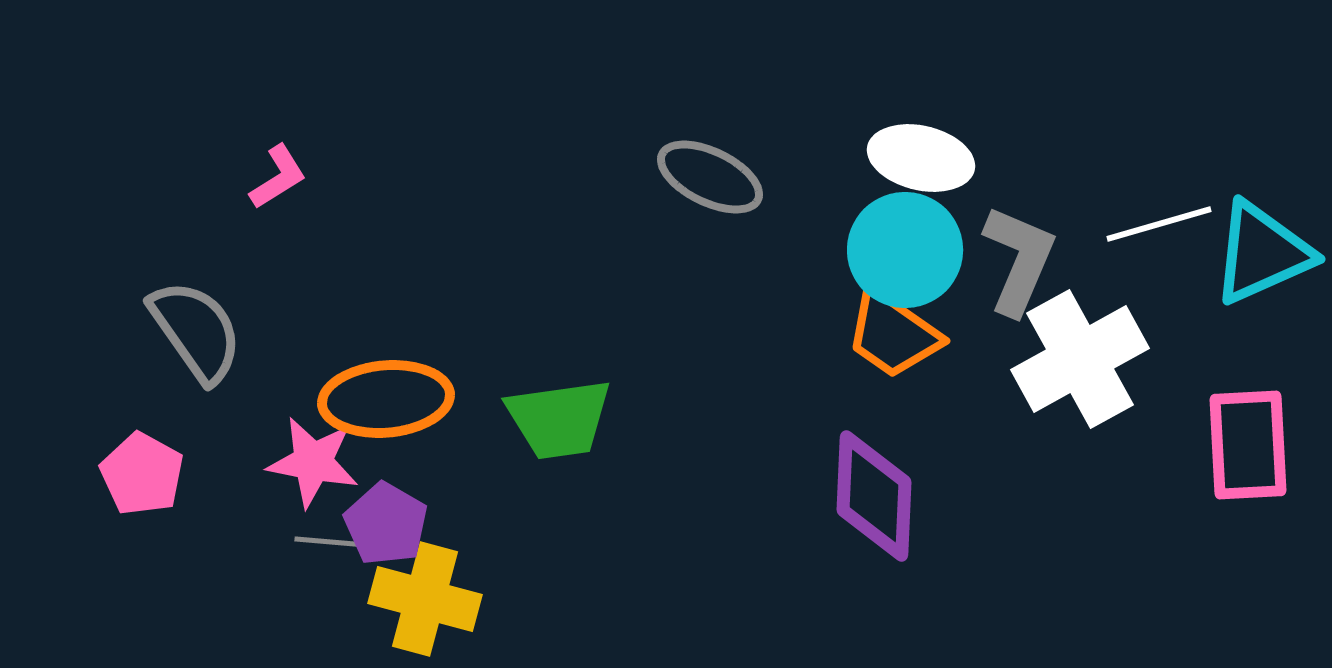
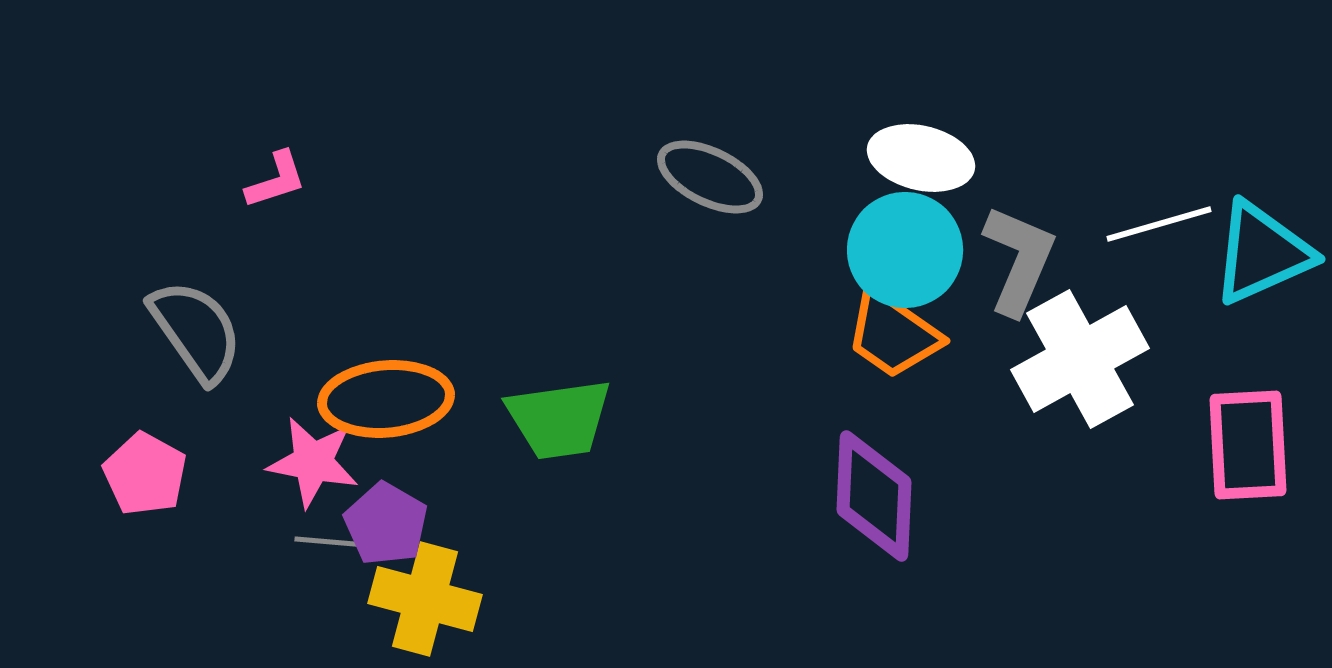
pink L-shape: moved 2 px left, 3 px down; rotated 14 degrees clockwise
pink pentagon: moved 3 px right
